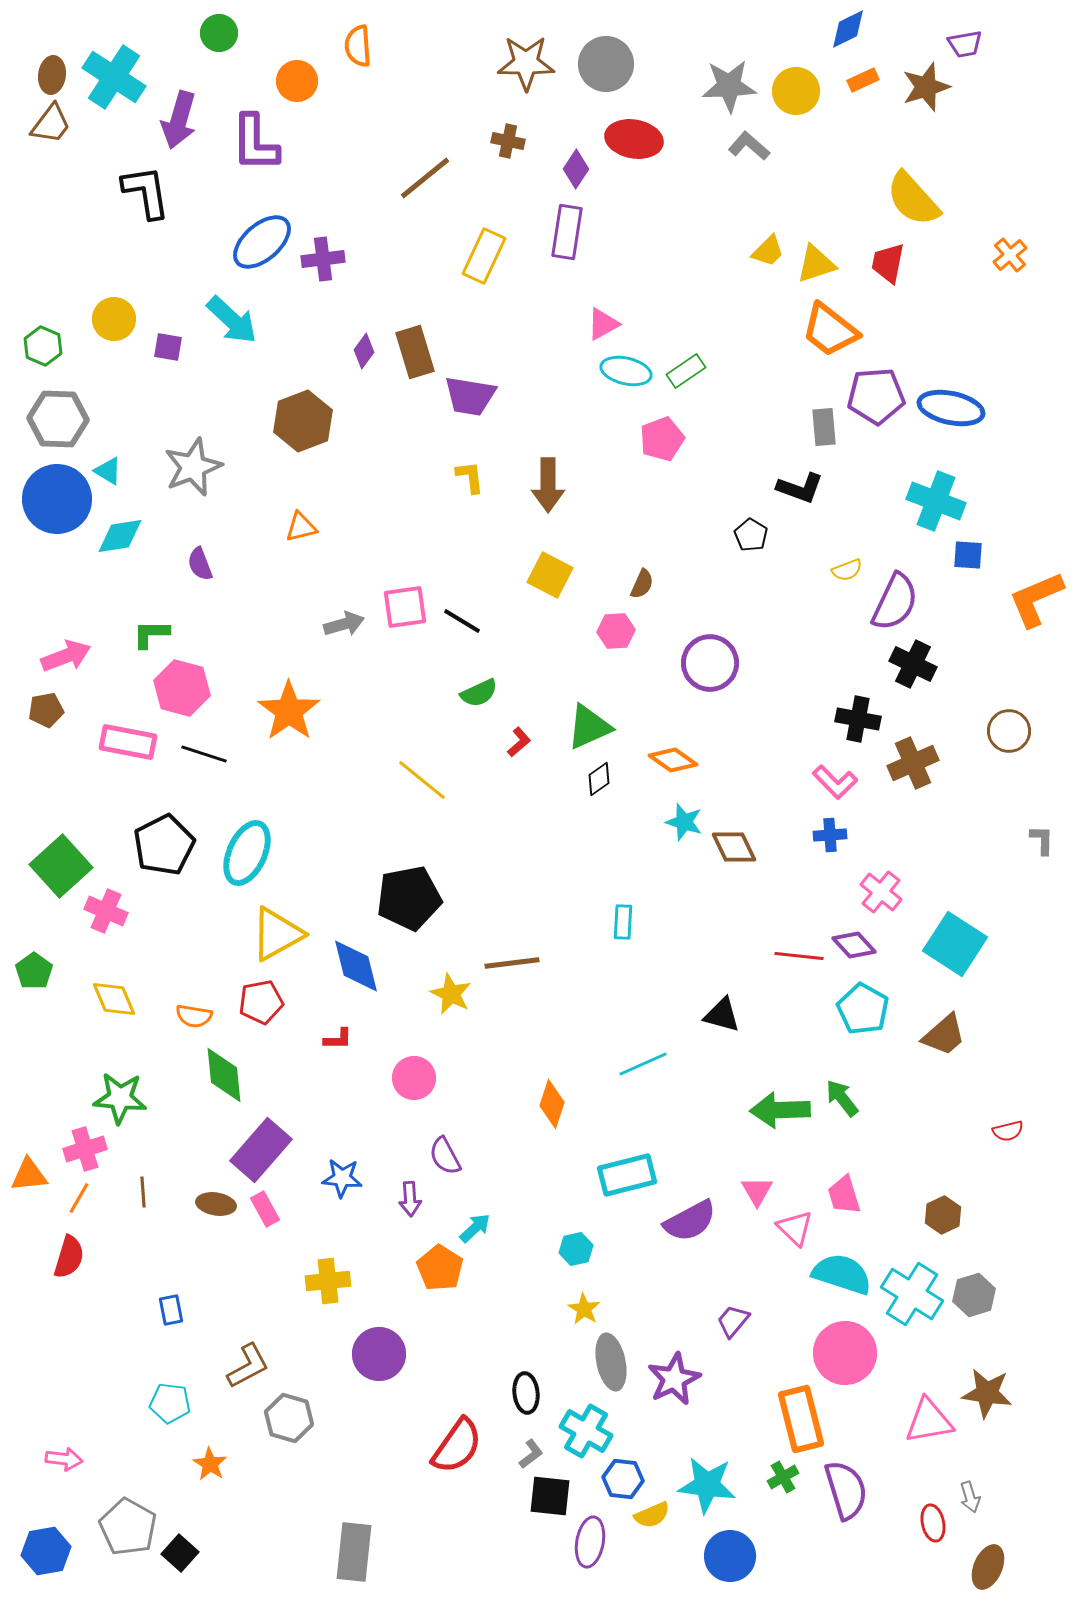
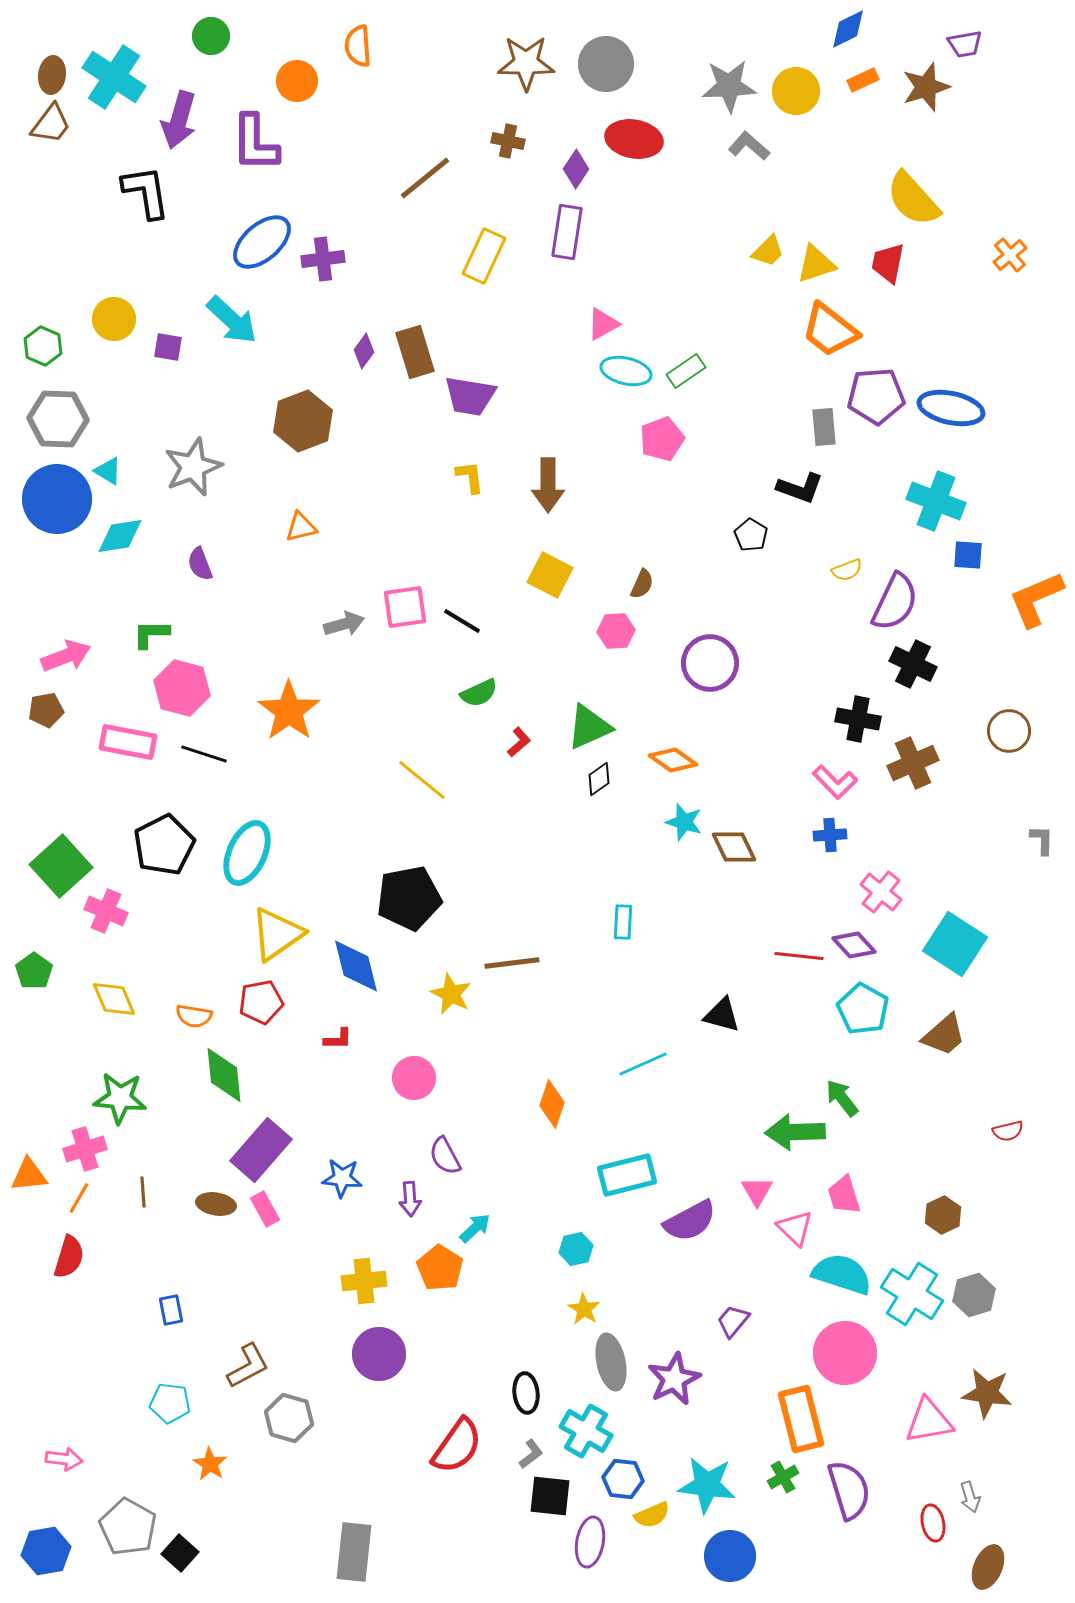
green circle at (219, 33): moved 8 px left, 3 px down
yellow triangle at (277, 934): rotated 6 degrees counterclockwise
green arrow at (780, 1110): moved 15 px right, 22 px down
yellow cross at (328, 1281): moved 36 px right
purple semicircle at (846, 1490): moved 3 px right
